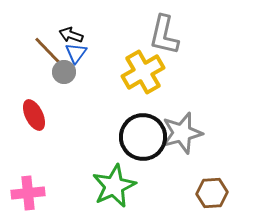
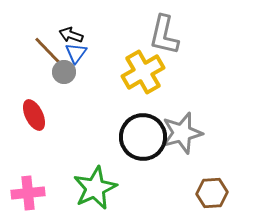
green star: moved 19 px left, 2 px down
